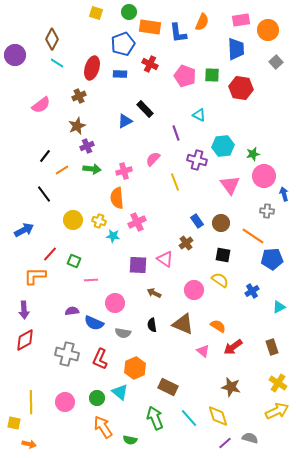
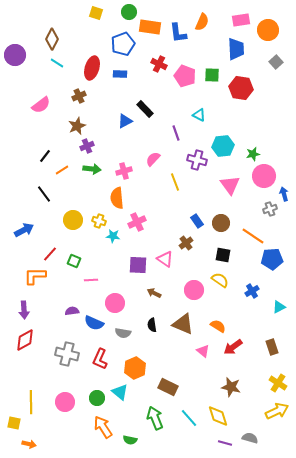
red cross at (150, 64): moved 9 px right
gray cross at (267, 211): moved 3 px right, 2 px up; rotated 24 degrees counterclockwise
purple line at (225, 443): rotated 56 degrees clockwise
